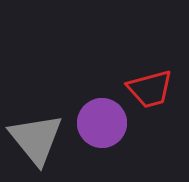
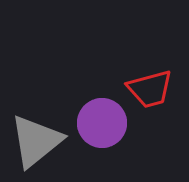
gray triangle: moved 2 px down; rotated 30 degrees clockwise
